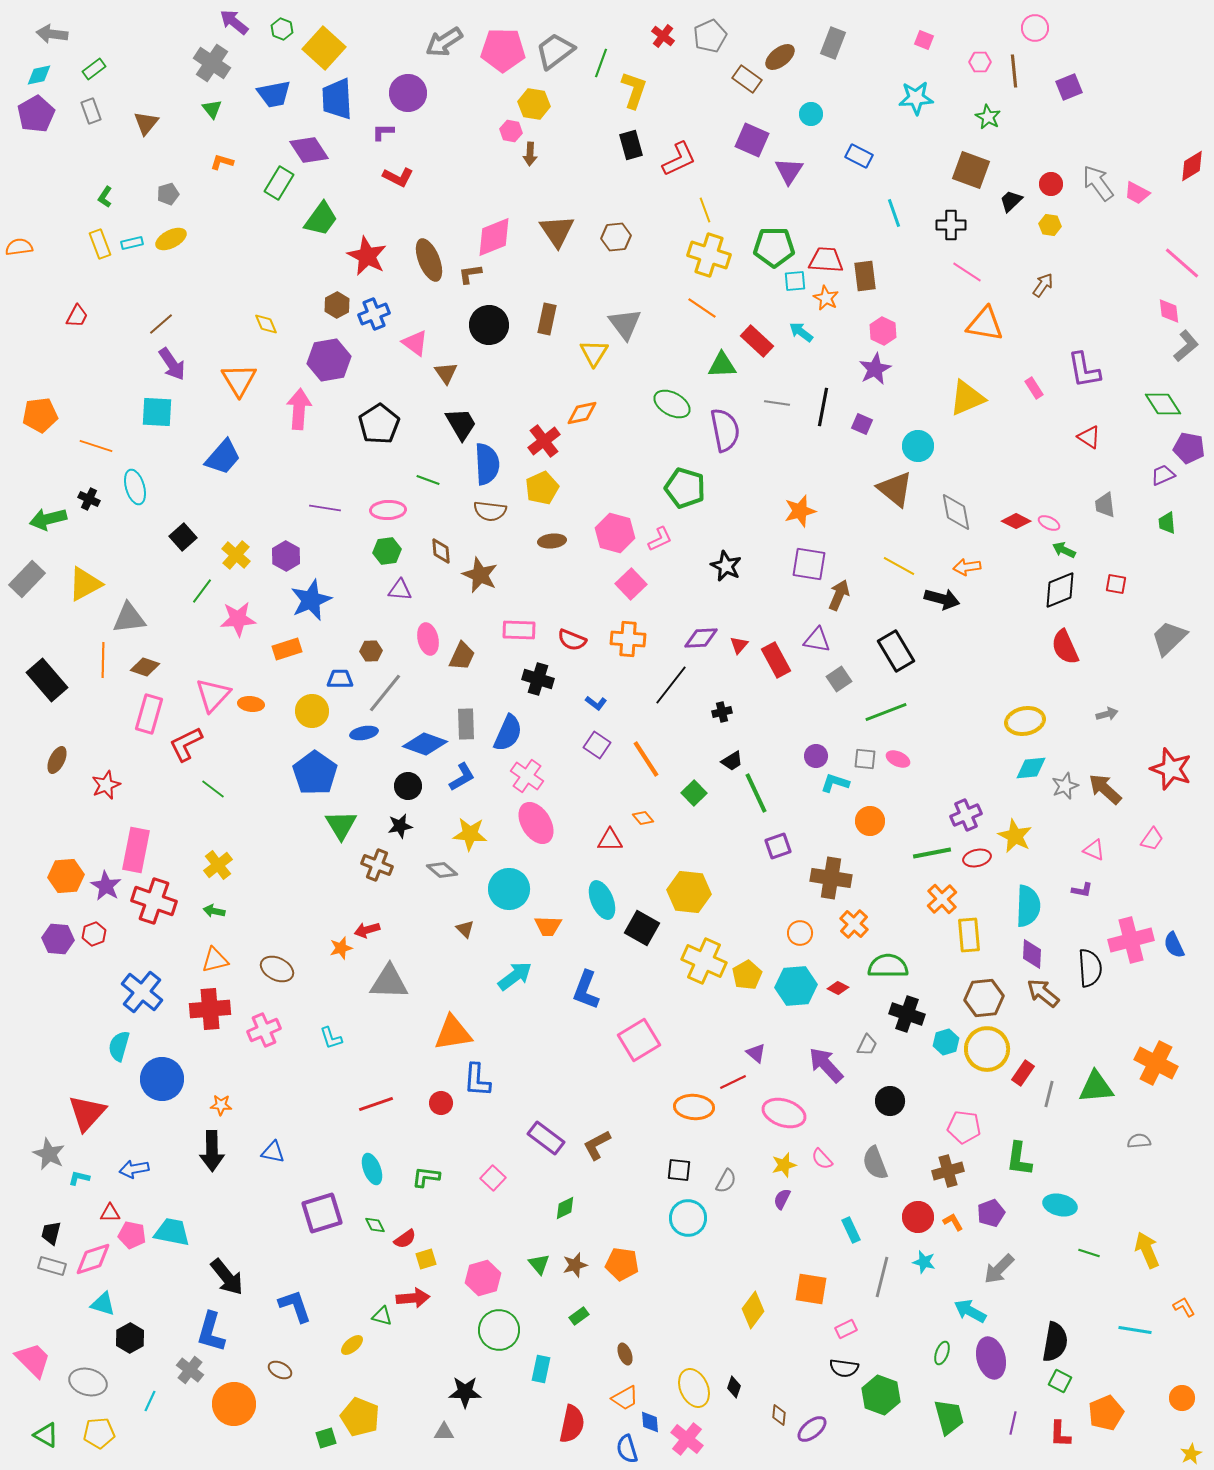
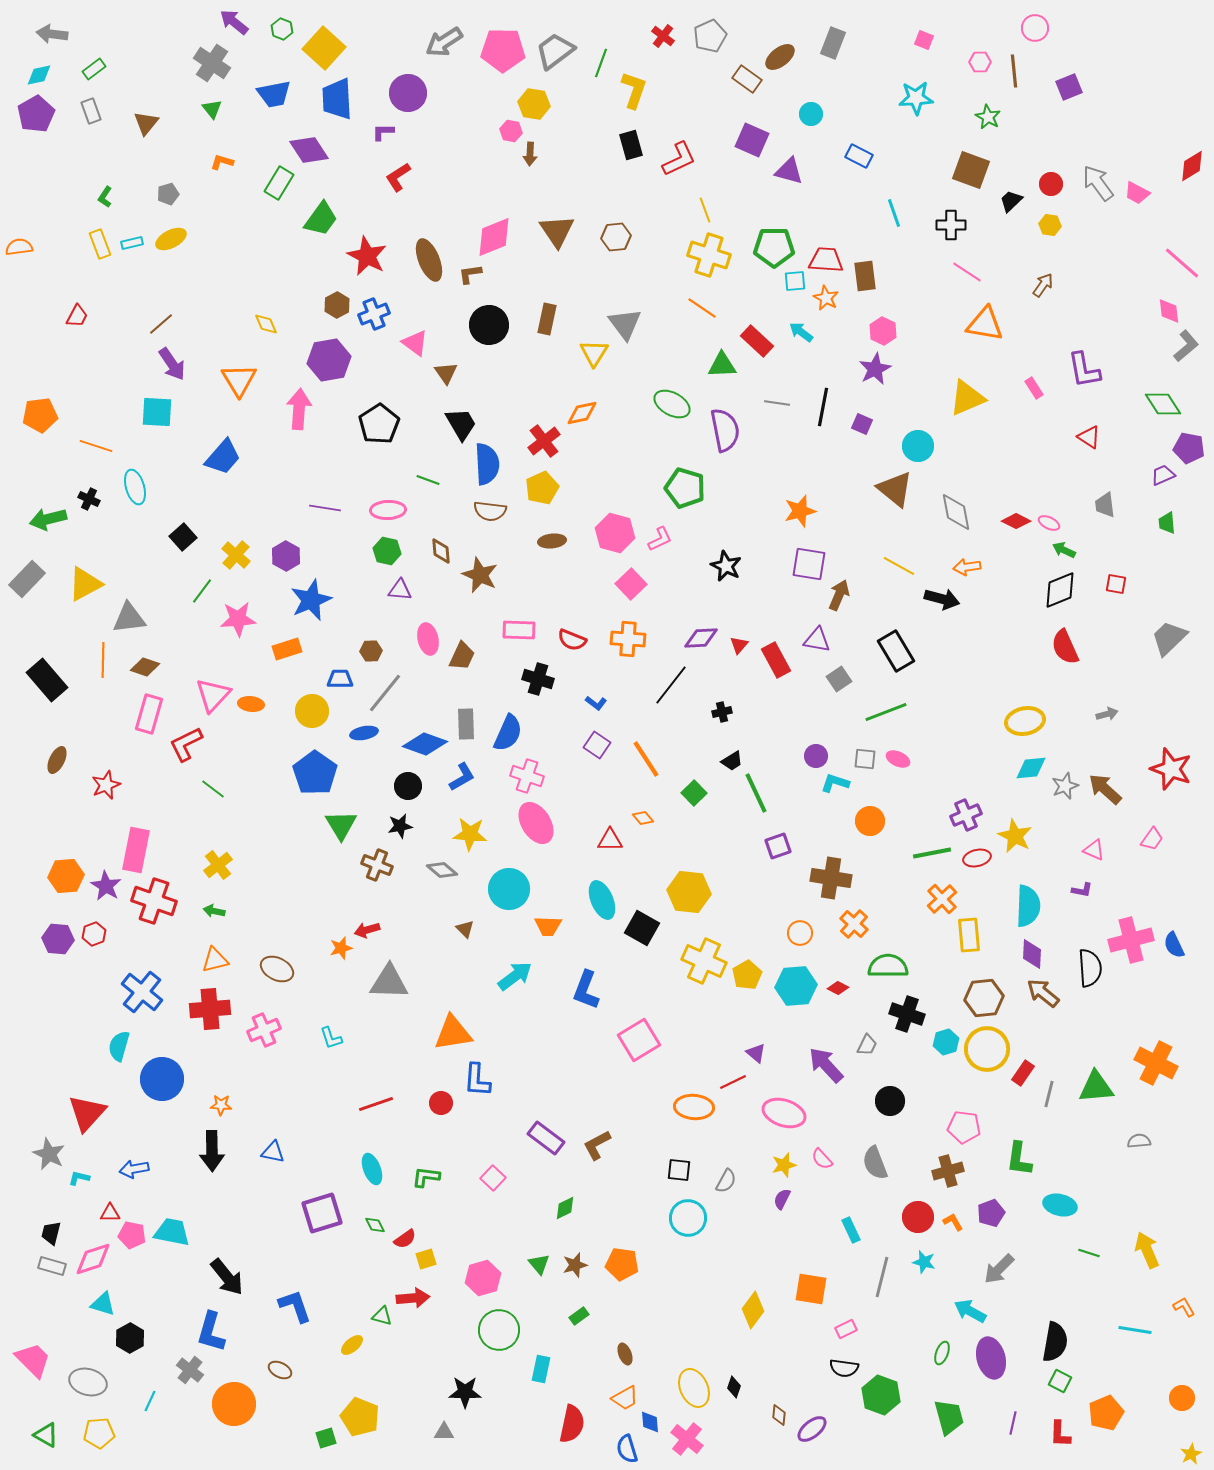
purple triangle at (789, 171): rotated 48 degrees counterclockwise
red L-shape at (398, 177): rotated 120 degrees clockwise
green hexagon at (387, 551): rotated 20 degrees clockwise
pink cross at (527, 776): rotated 16 degrees counterclockwise
